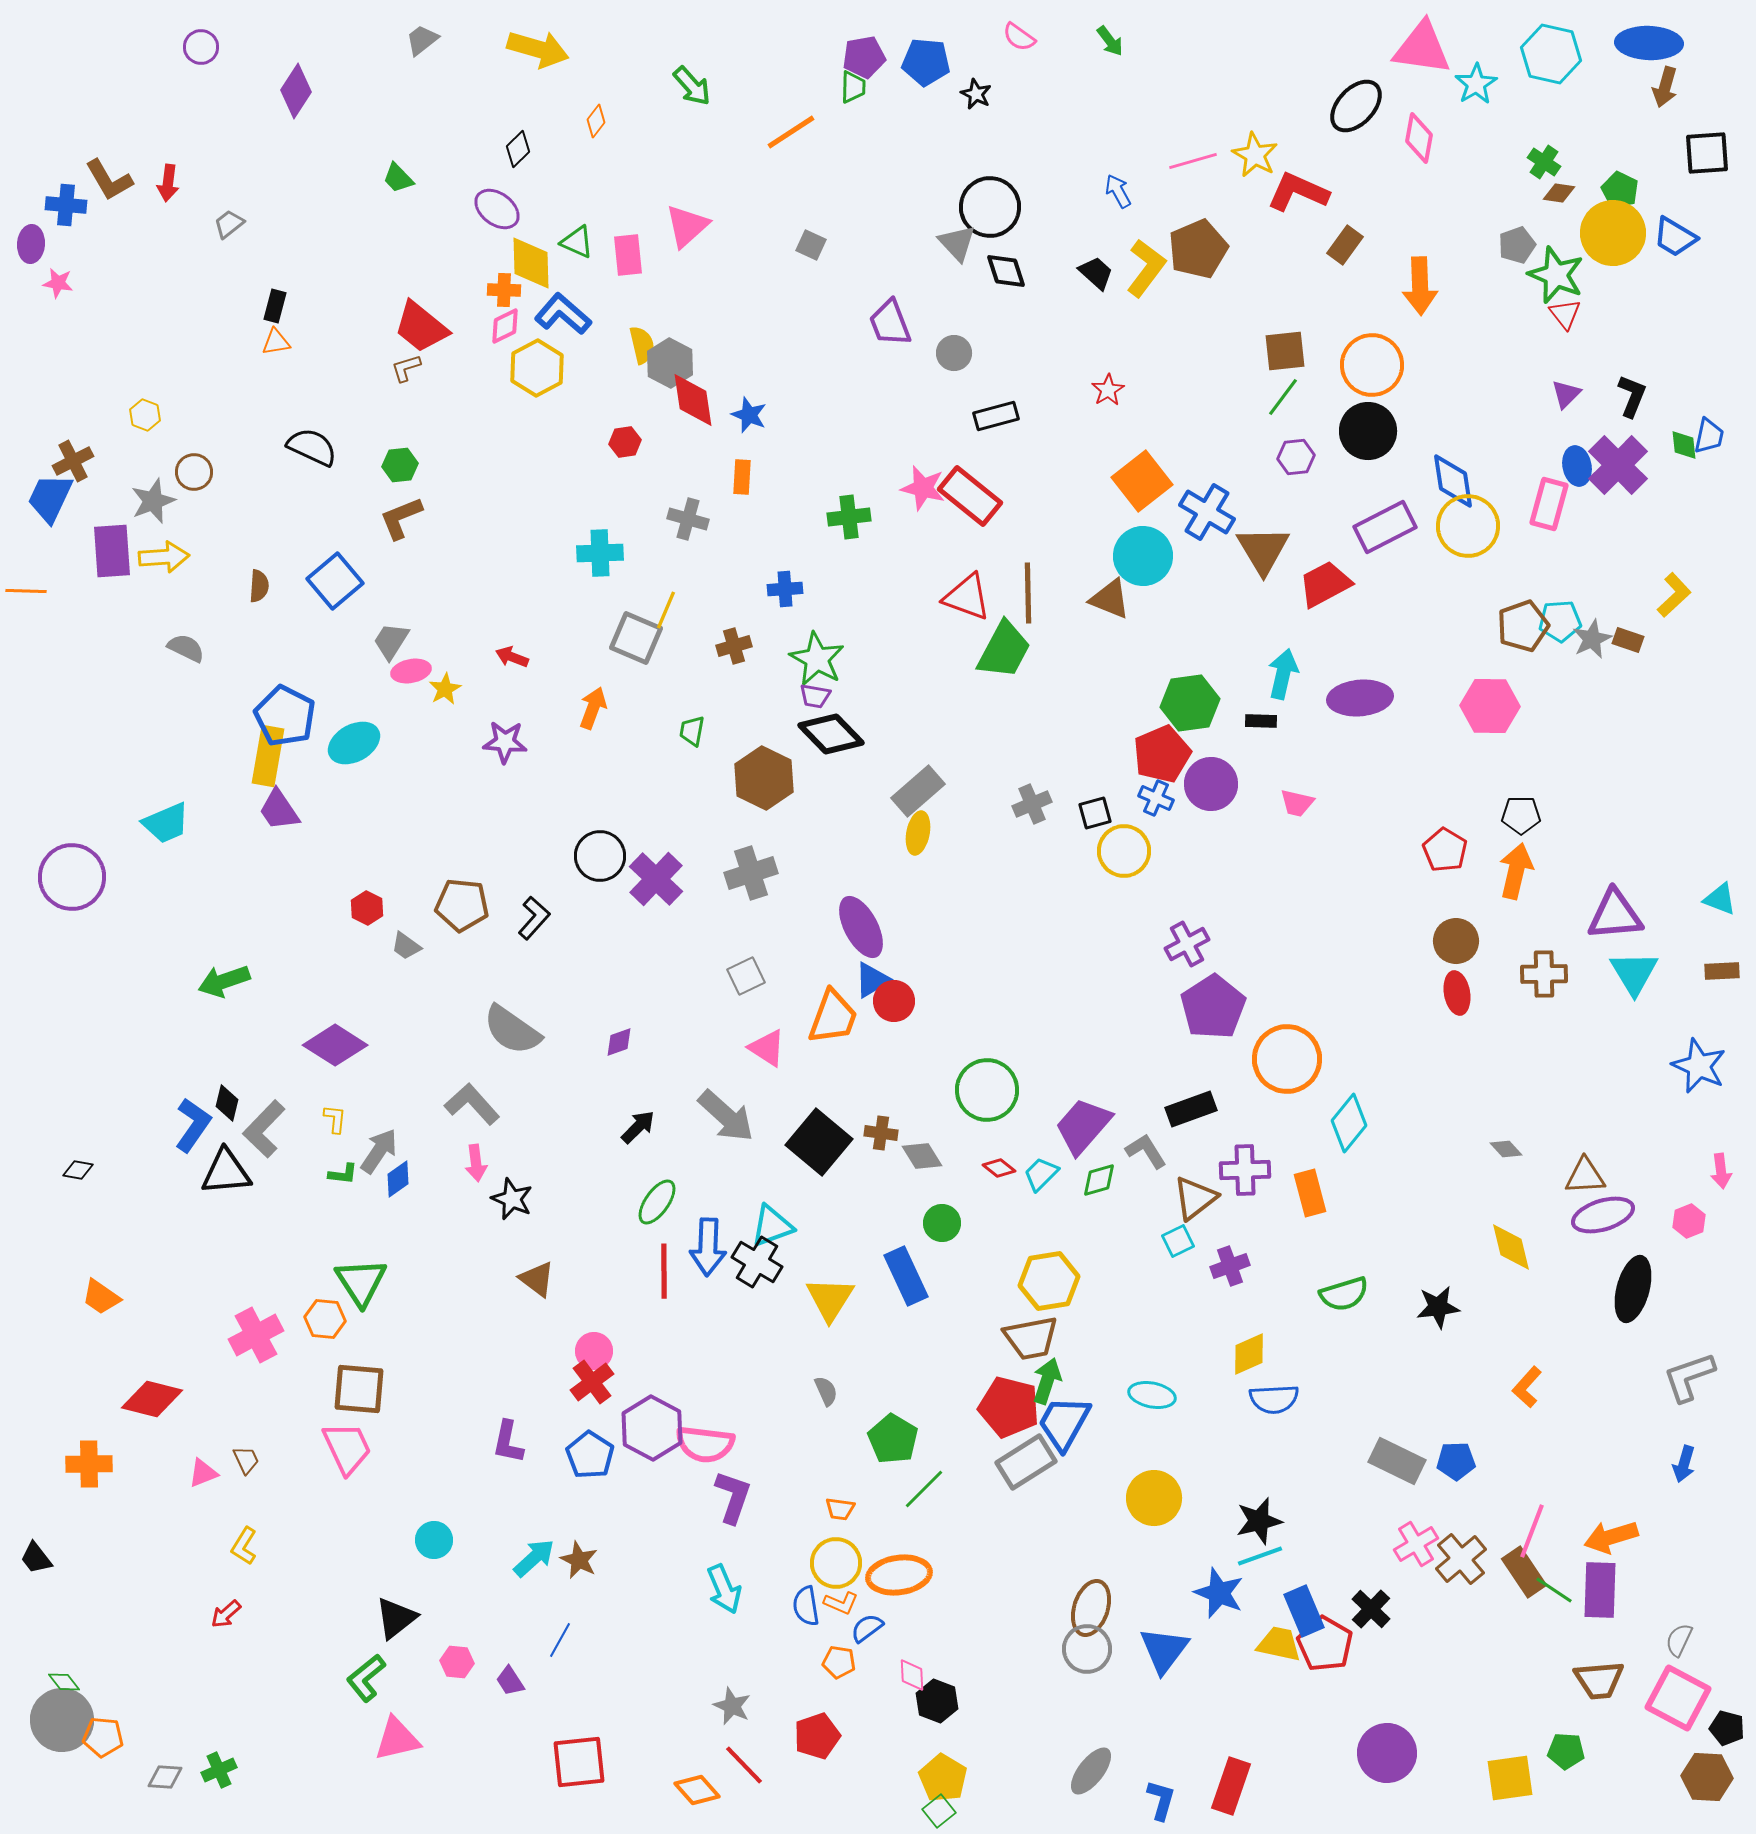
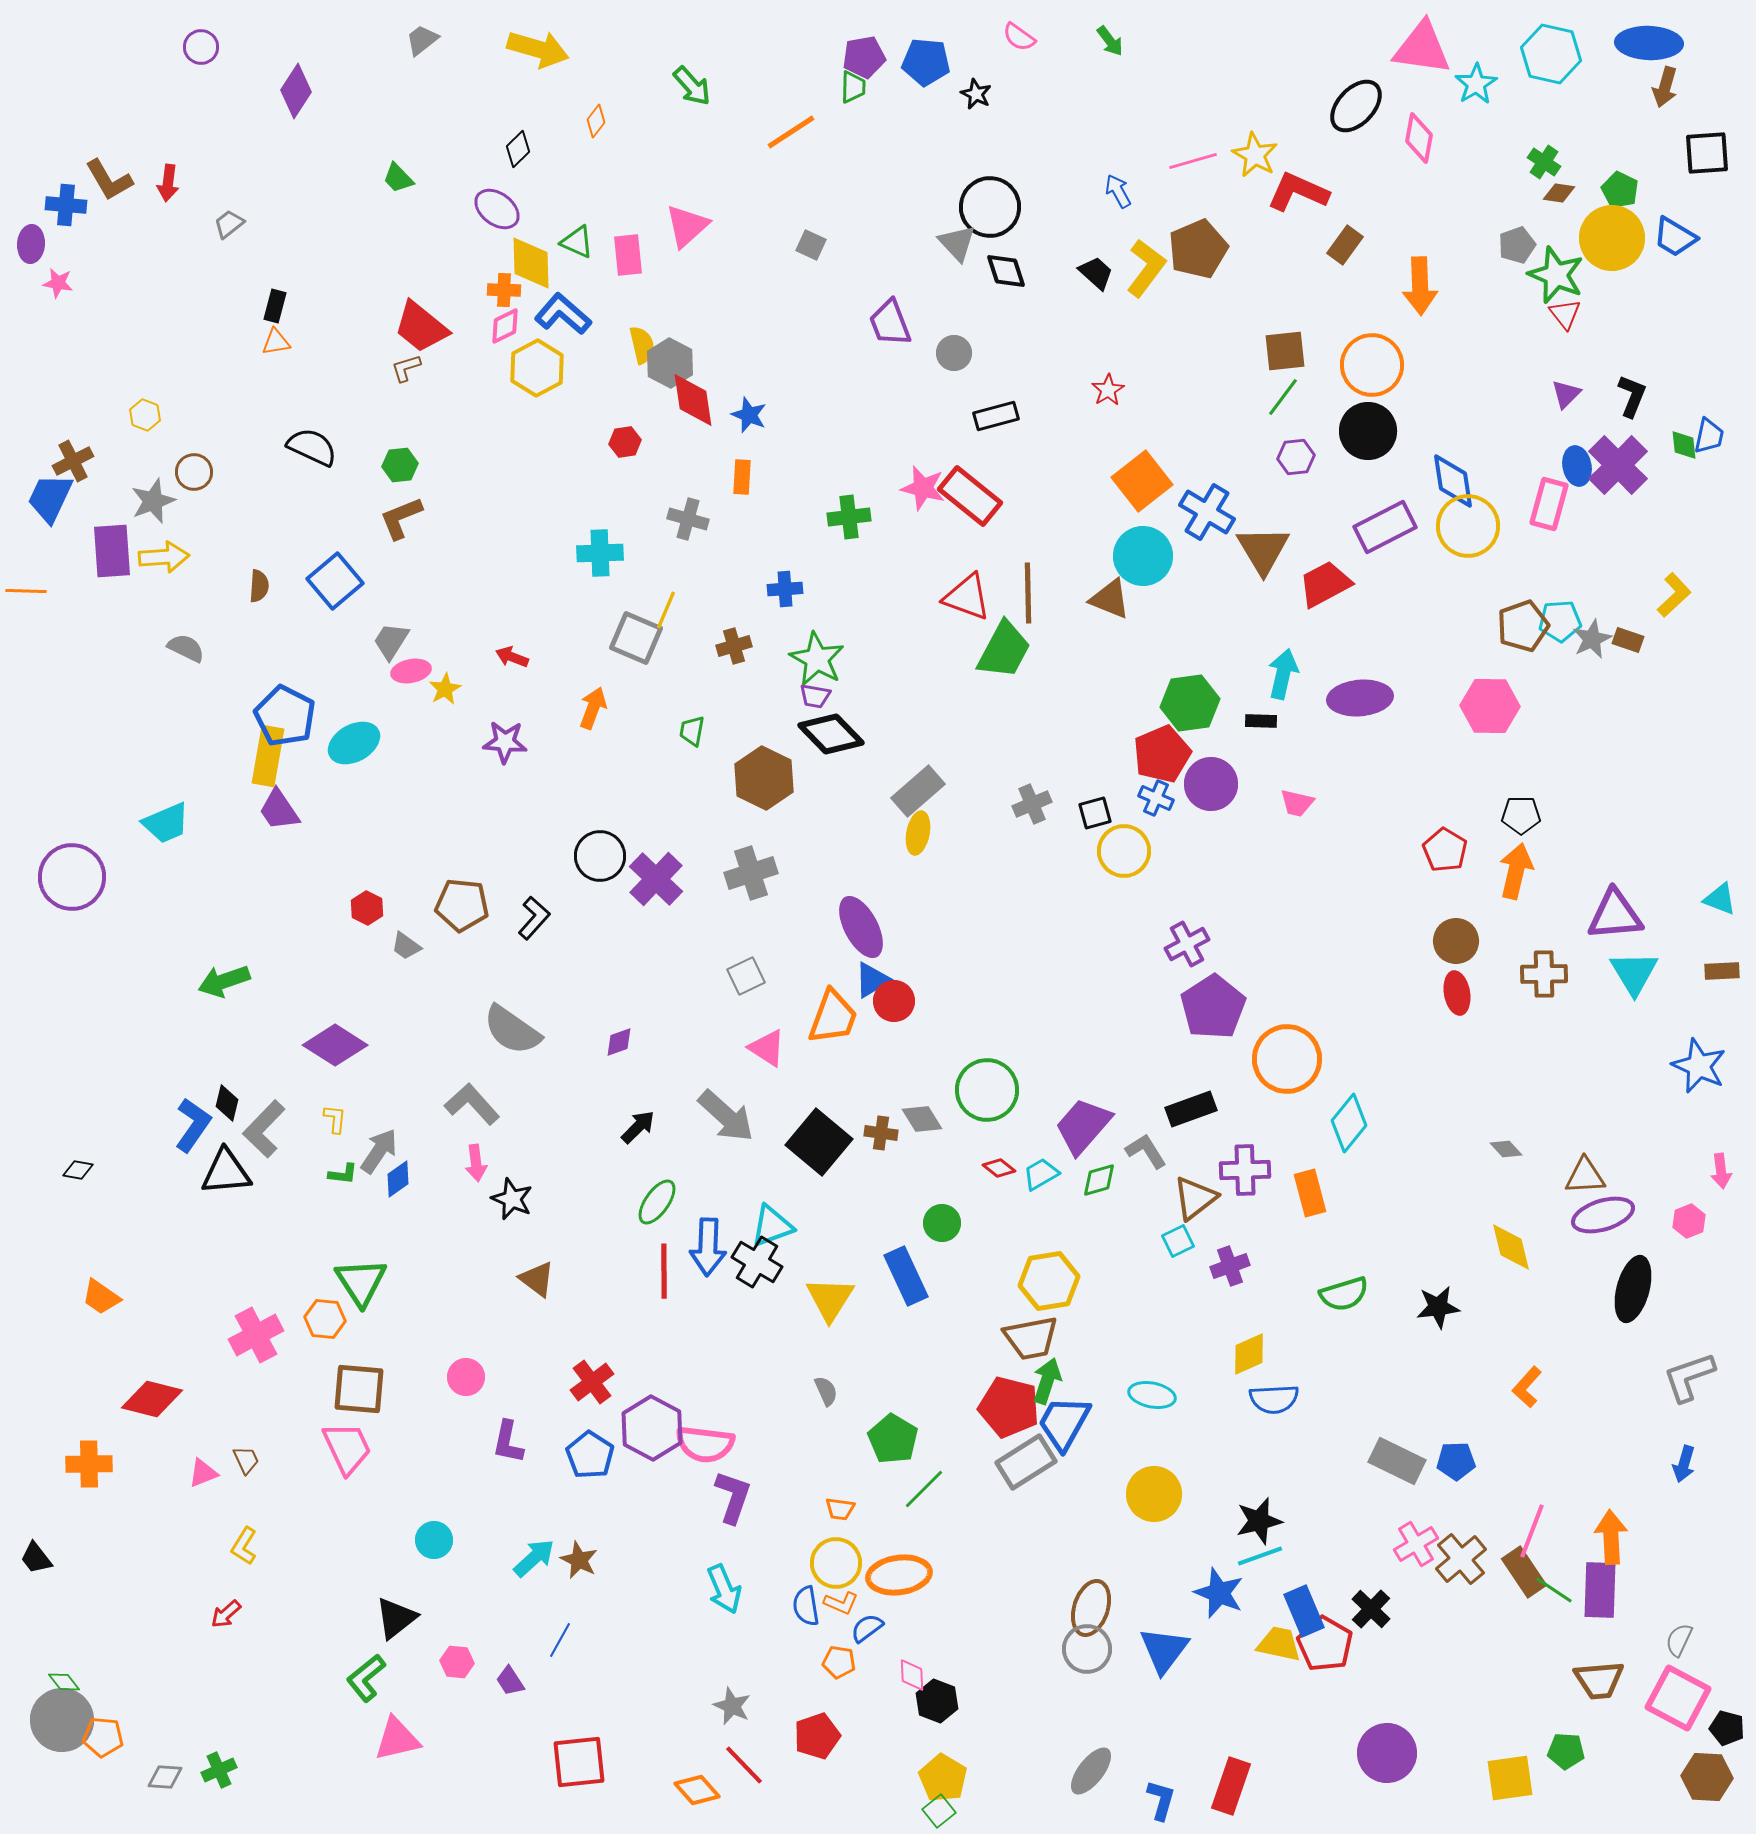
yellow circle at (1613, 233): moved 1 px left, 5 px down
gray diamond at (922, 1156): moved 37 px up
cyan trapezoid at (1041, 1174): rotated 15 degrees clockwise
pink circle at (594, 1351): moved 128 px left, 26 px down
yellow circle at (1154, 1498): moved 4 px up
orange arrow at (1611, 1537): rotated 104 degrees clockwise
